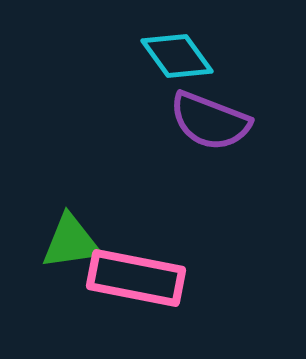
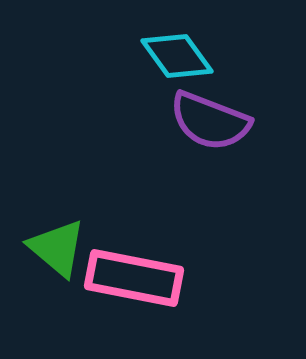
green triangle: moved 14 px left, 6 px down; rotated 48 degrees clockwise
pink rectangle: moved 2 px left
